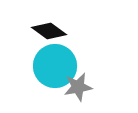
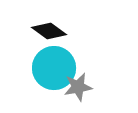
cyan circle: moved 1 px left, 2 px down
